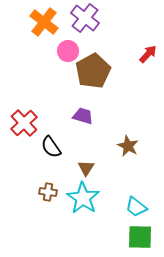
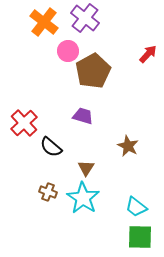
black semicircle: rotated 15 degrees counterclockwise
brown cross: rotated 12 degrees clockwise
